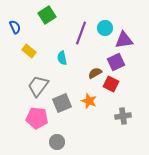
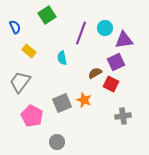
gray trapezoid: moved 18 px left, 4 px up
orange star: moved 5 px left, 1 px up
pink pentagon: moved 5 px left, 2 px up; rotated 20 degrees clockwise
